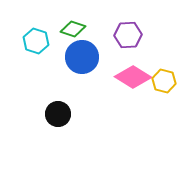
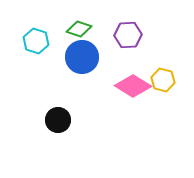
green diamond: moved 6 px right
pink diamond: moved 9 px down
yellow hexagon: moved 1 px left, 1 px up
black circle: moved 6 px down
